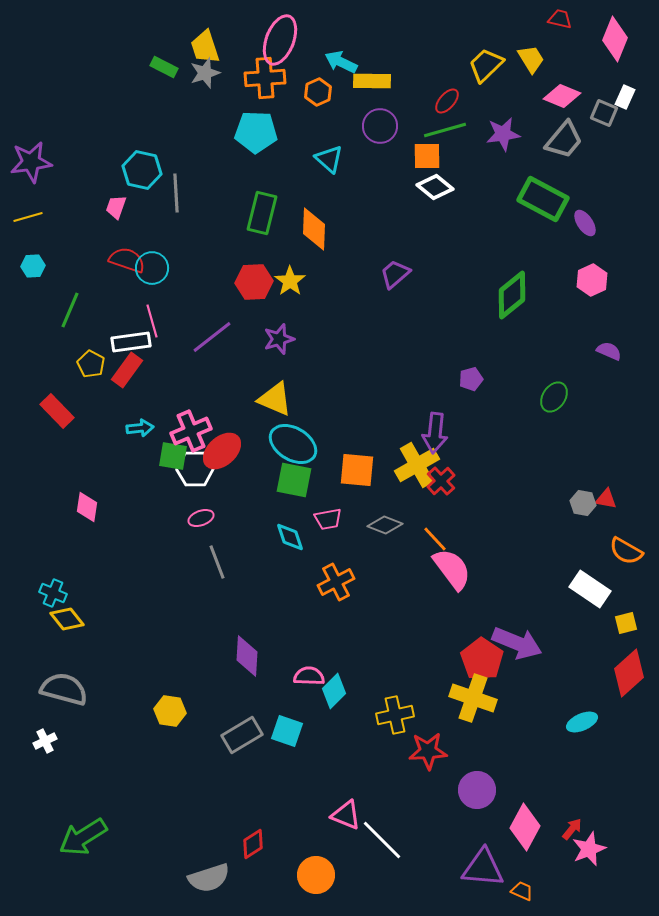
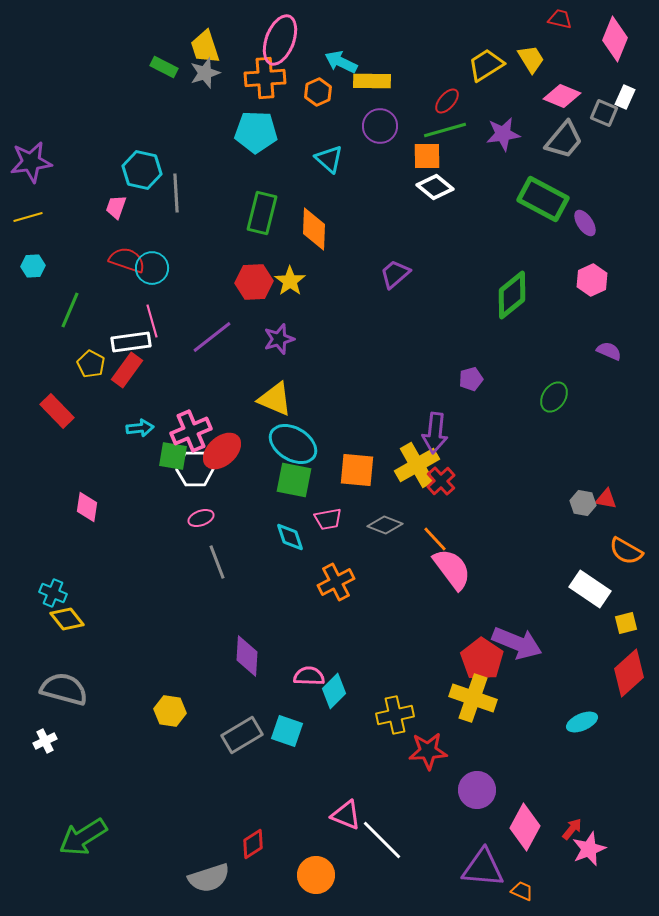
yellow trapezoid at (486, 65): rotated 12 degrees clockwise
